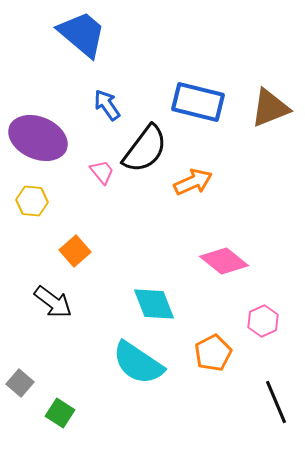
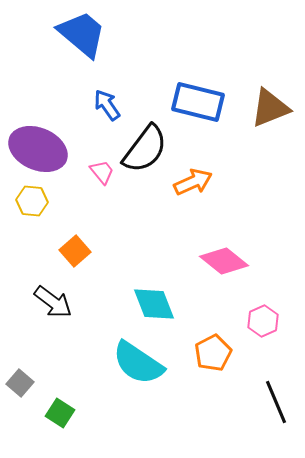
purple ellipse: moved 11 px down
